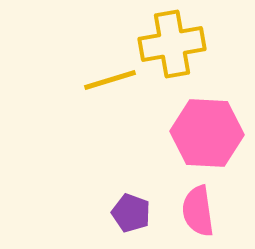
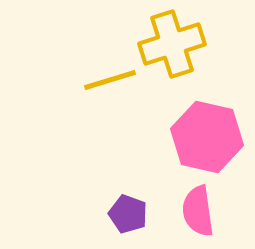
yellow cross: rotated 8 degrees counterclockwise
pink hexagon: moved 4 px down; rotated 10 degrees clockwise
purple pentagon: moved 3 px left, 1 px down
